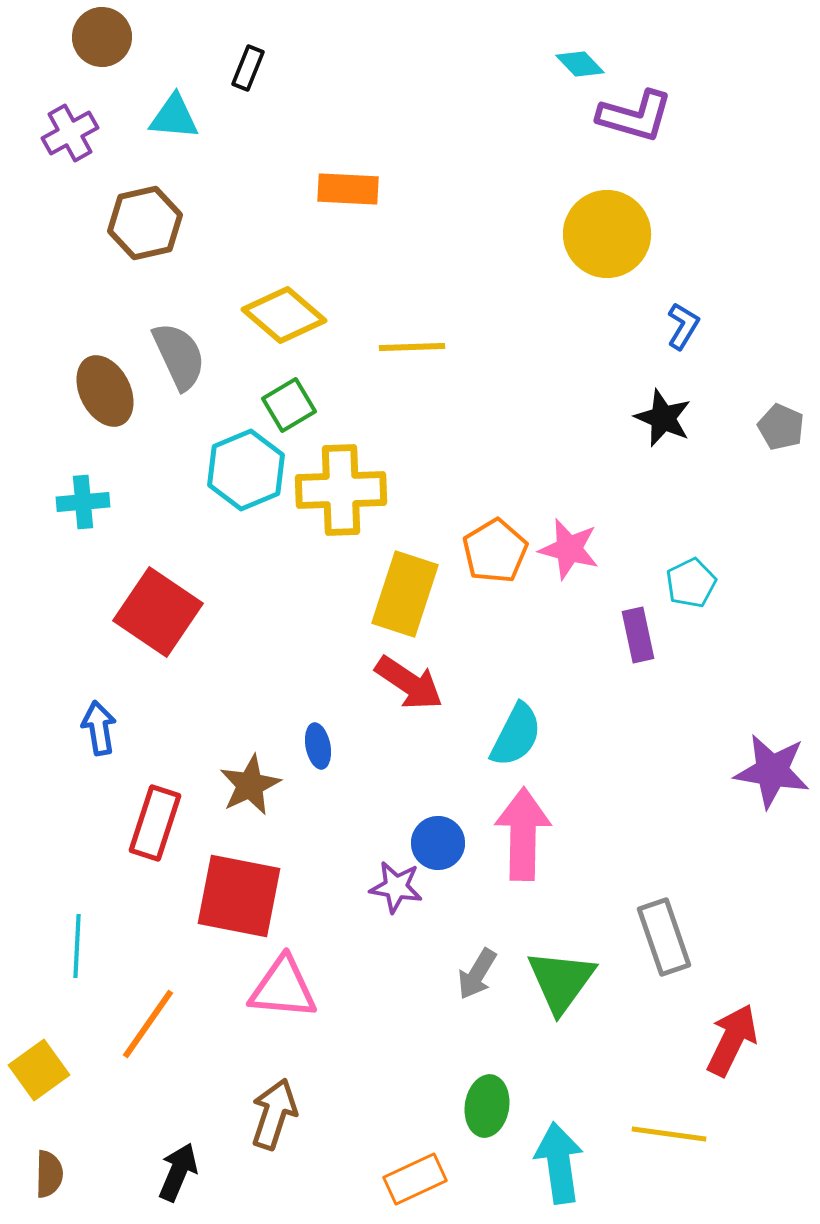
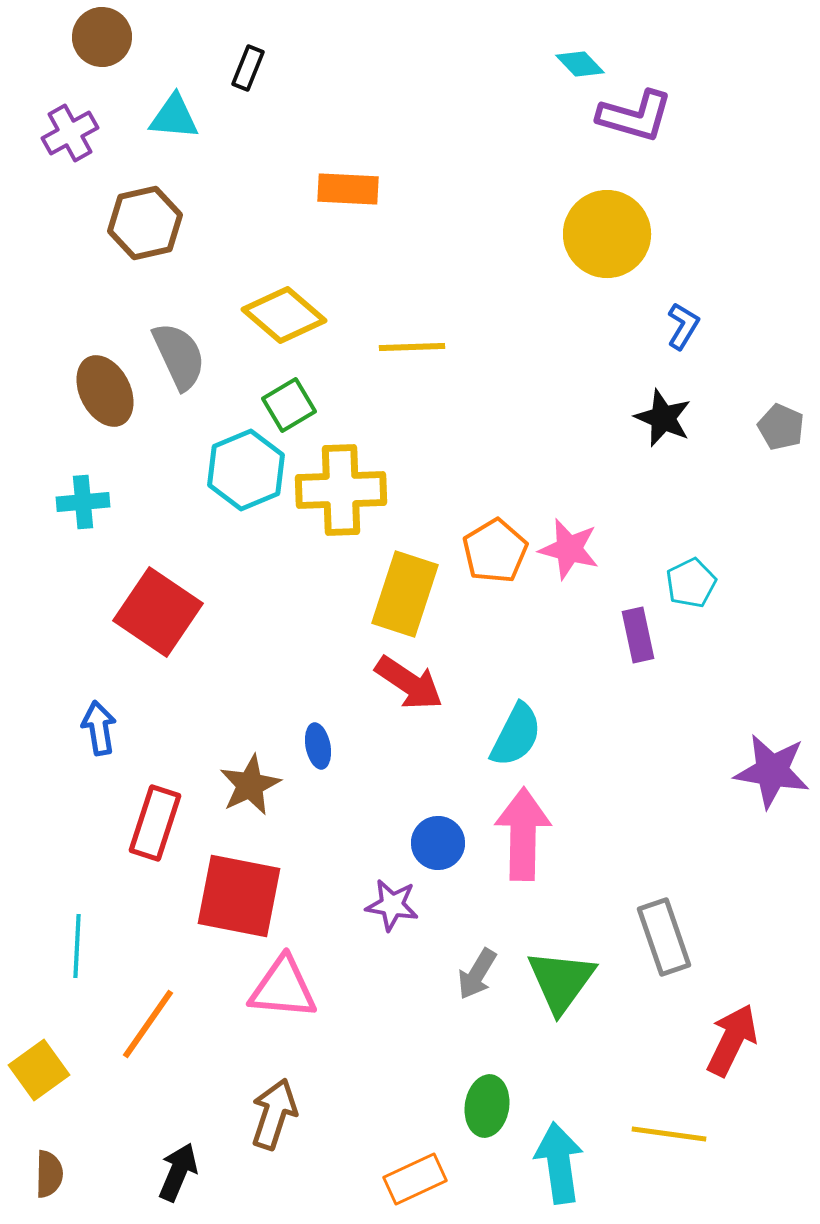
purple star at (396, 887): moved 4 px left, 18 px down
